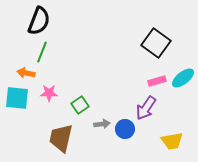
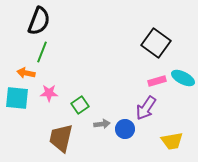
cyan ellipse: rotated 65 degrees clockwise
